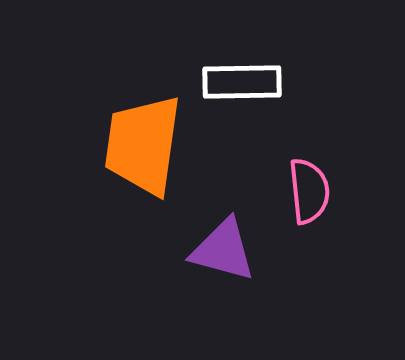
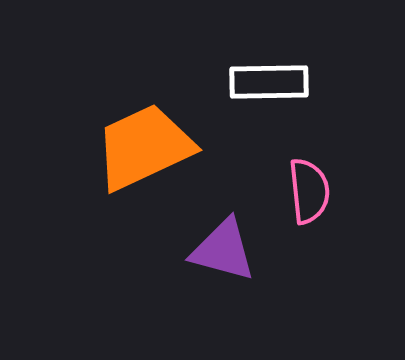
white rectangle: moved 27 px right
orange trapezoid: moved 1 px right, 2 px down; rotated 57 degrees clockwise
